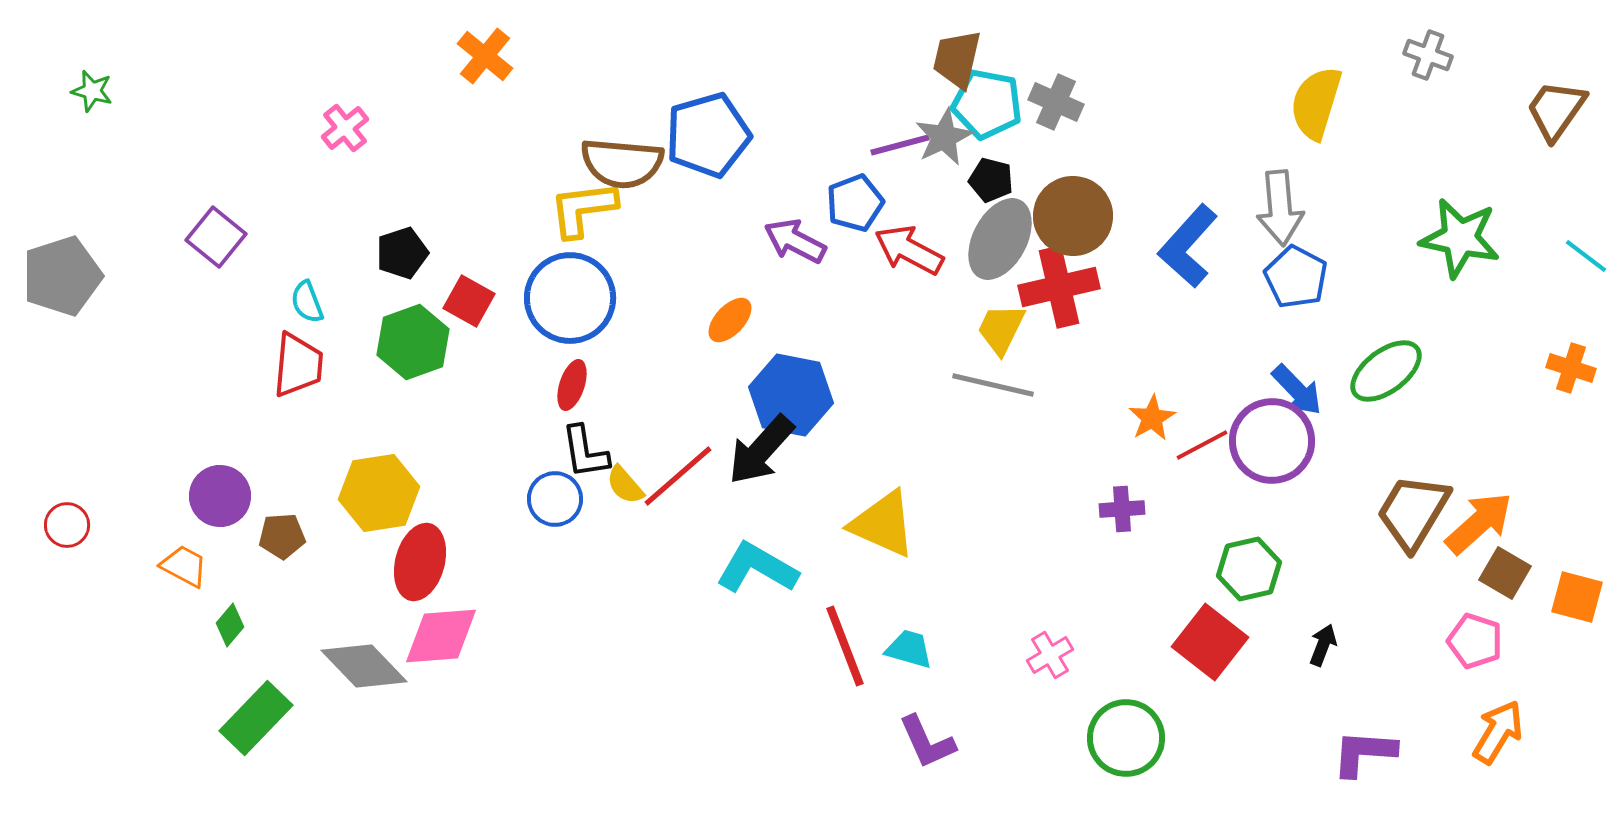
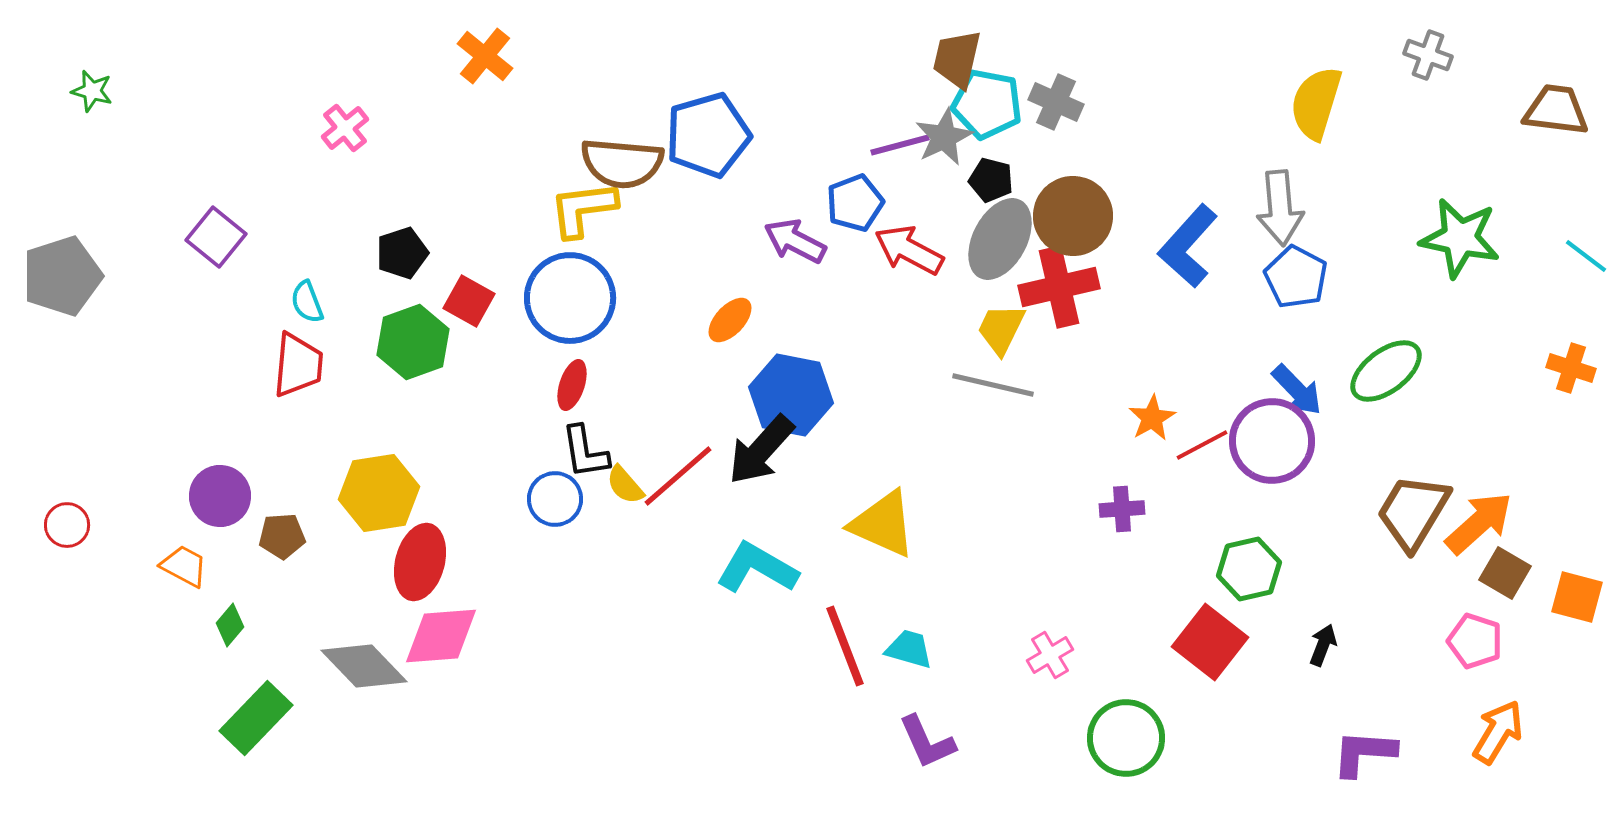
brown trapezoid at (1556, 110): rotated 62 degrees clockwise
